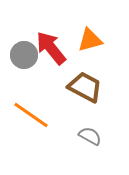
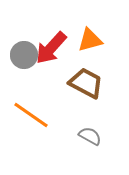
red arrow: rotated 99 degrees counterclockwise
brown trapezoid: moved 1 px right, 4 px up
